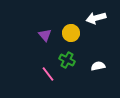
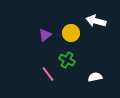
white arrow: moved 3 px down; rotated 30 degrees clockwise
purple triangle: rotated 32 degrees clockwise
white semicircle: moved 3 px left, 11 px down
